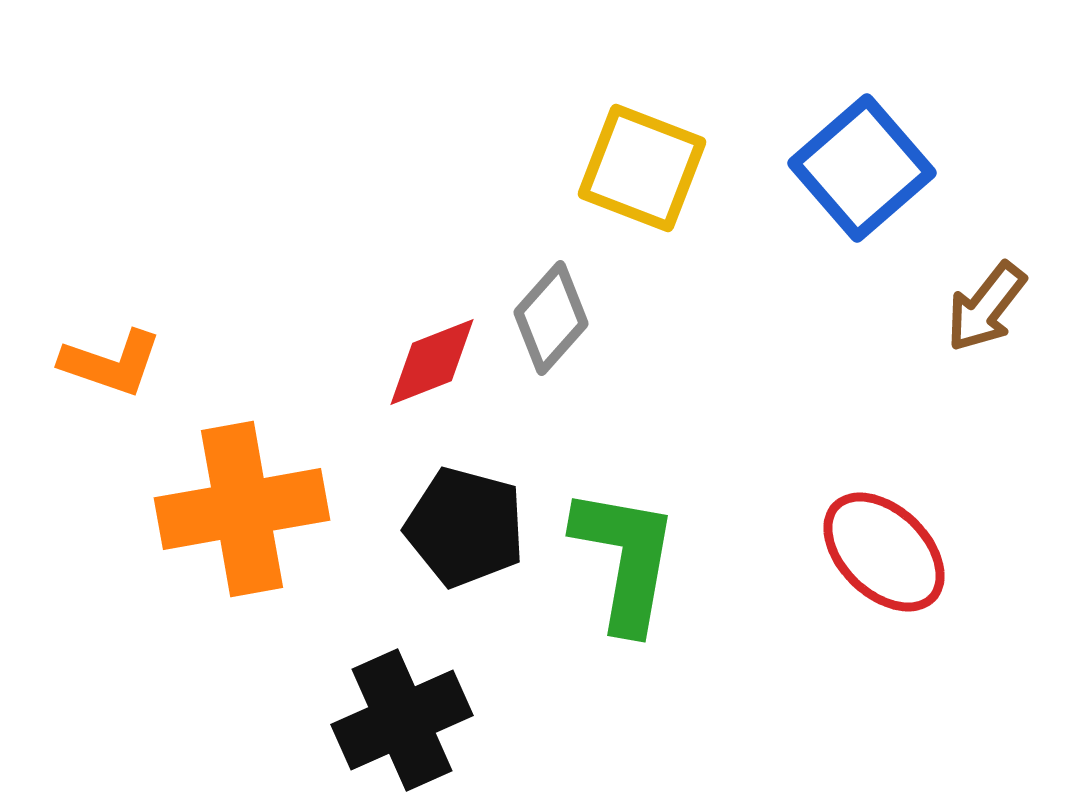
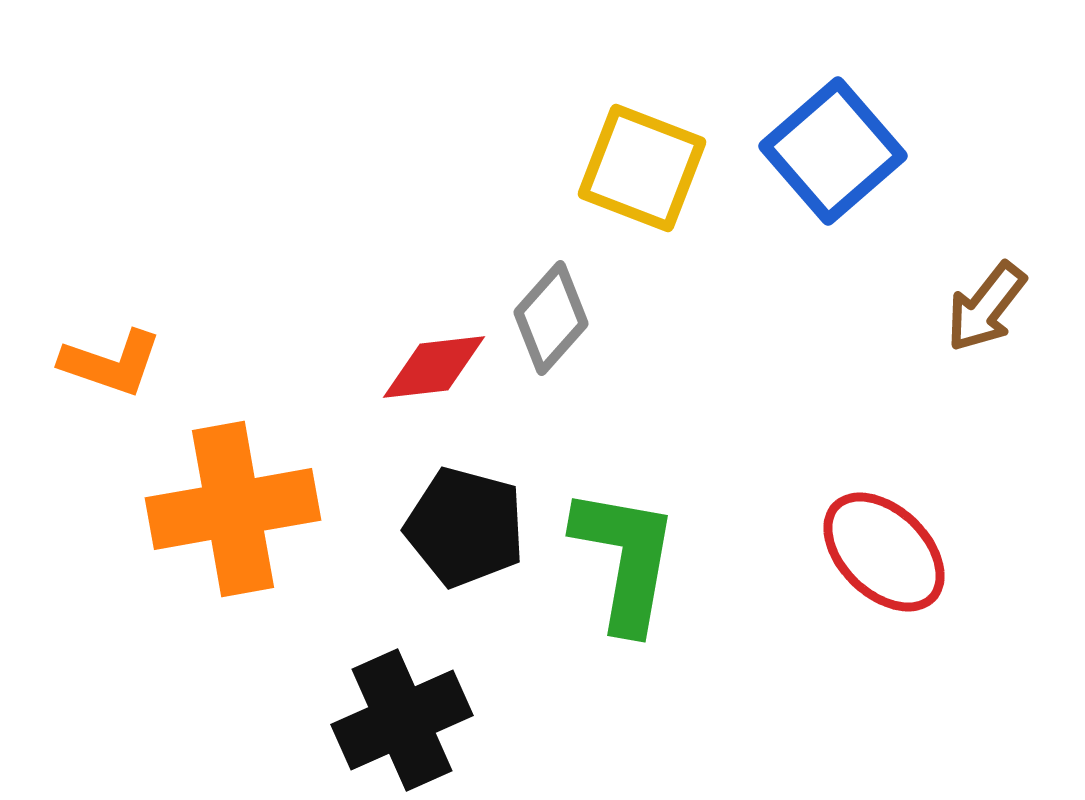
blue square: moved 29 px left, 17 px up
red diamond: moved 2 px right, 5 px down; rotated 15 degrees clockwise
orange cross: moved 9 px left
